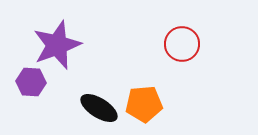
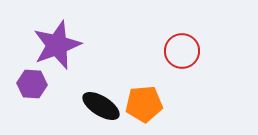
red circle: moved 7 px down
purple hexagon: moved 1 px right, 2 px down
black ellipse: moved 2 px right, 2 px up
